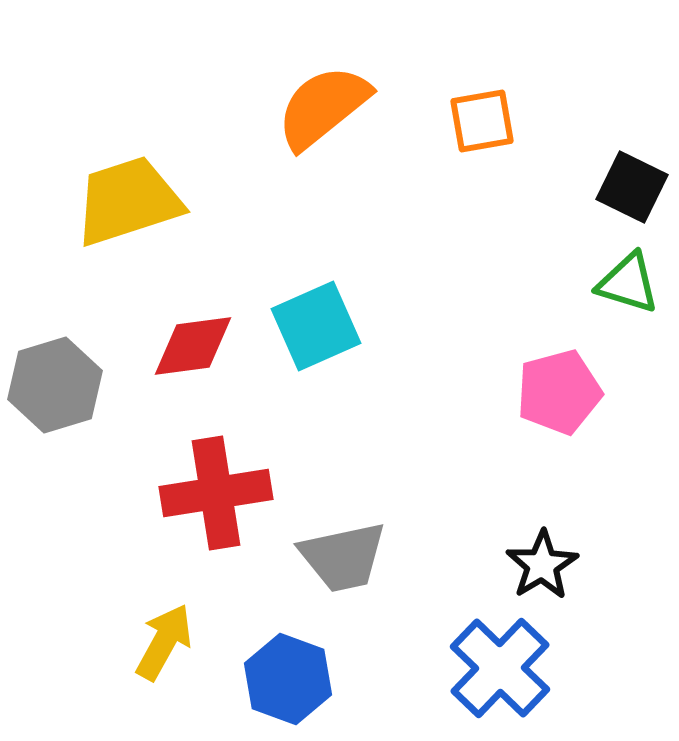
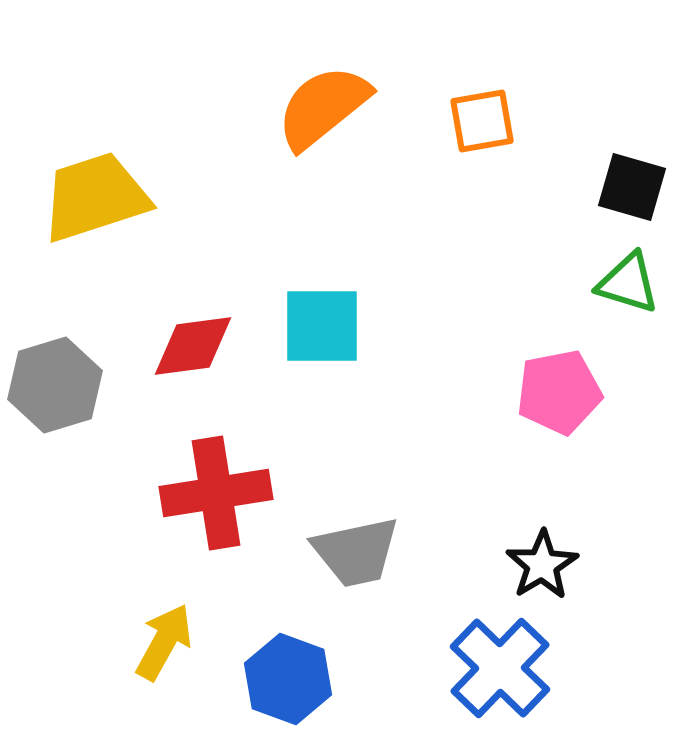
black square: rotated 10 degrees counterclockwise
yellow trapezoid: moved 33 px left, 4 px up
cyan square: moved 6 px right; rotated 24 degrees clockwise
pink pentagon: rotated 4 degrees clockwise
gray trapezoid: moved 13 px right, 5 px up
